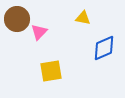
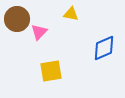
yellow triangle: moved 12 px left, 4 px up
